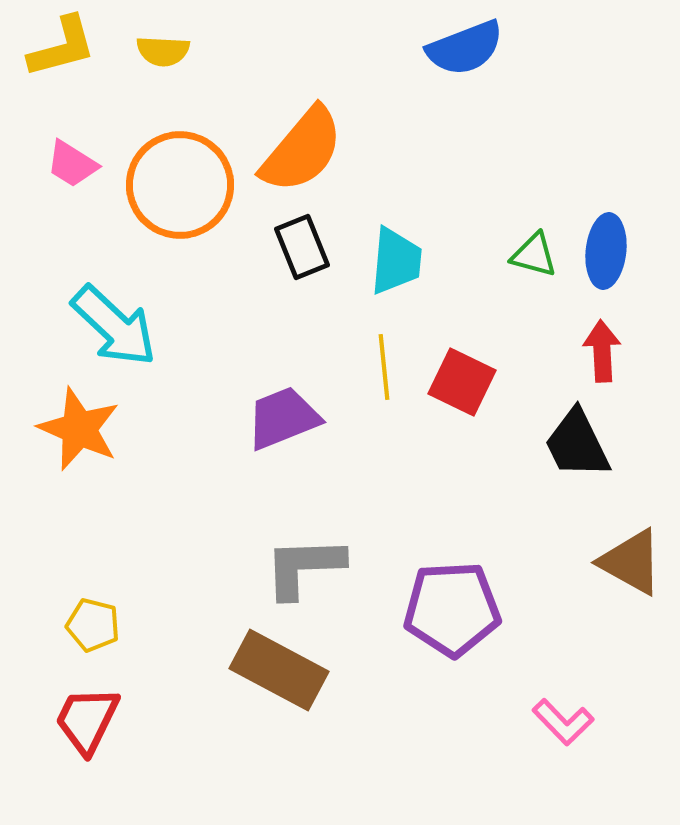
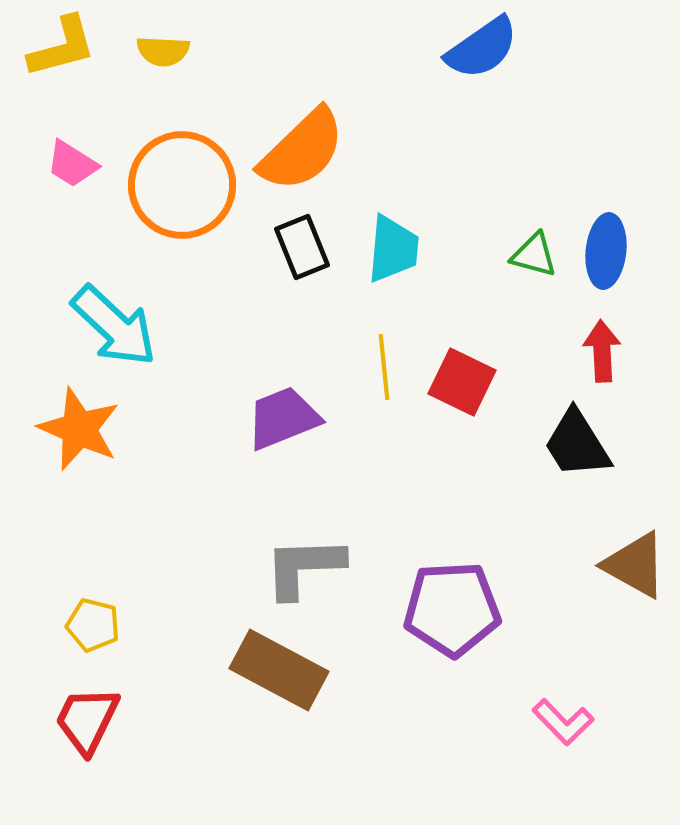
blue semicircle: moved 17 px right; rotated 14 degrees counterclockwise
orange semicircle: rotated 6 degrees clockwise
orange circle: moved 2 px right
cyan trapezoid: moved 3 px left, 12 px up
black trapezoid: rotated 6 degrees counterclockwise
brown triangle: moved 4 px right, 3 px down
